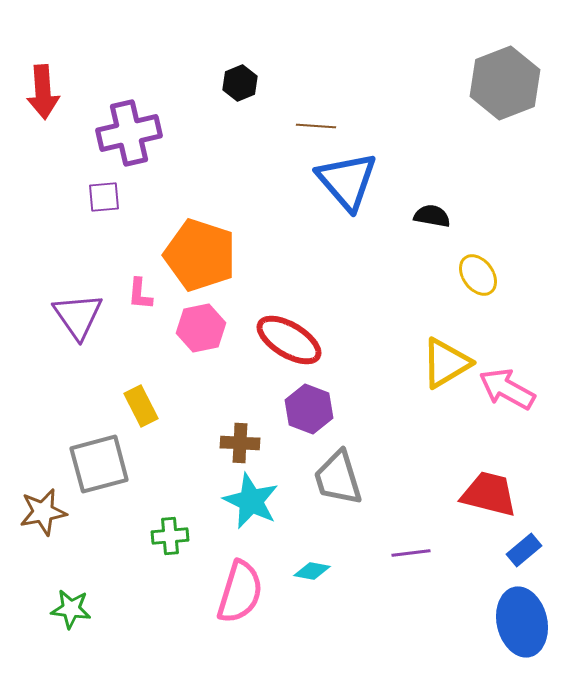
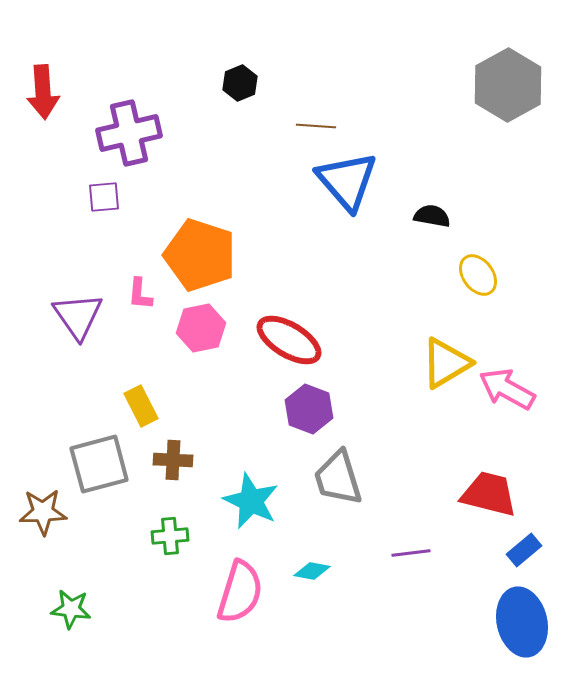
gray hexagon: moved 3 px right, 2 px down; rotated 8 degrees counterclockwise
brown cross: moved 67 px left, 17 px down
brown star: rotated 9 degrees clockwise
